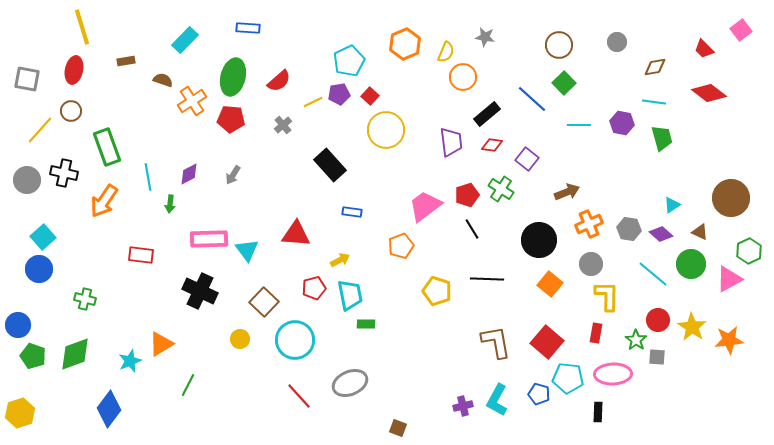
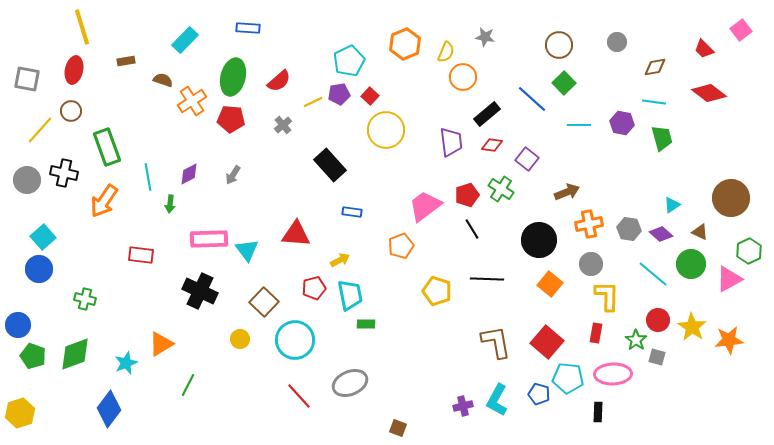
orange cross at (589, 224): rotated 12 degrees clockwise
gray square at (657, 357): rotated 12 degrees clockwise
cyan star at (130, 361): moved 4 px left, 2 px down
